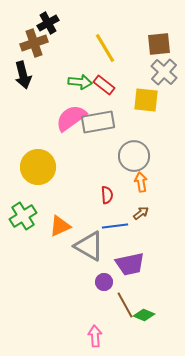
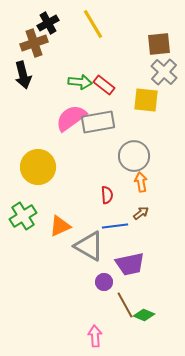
yellow line: moved 12 px left, 24 px up
